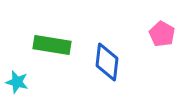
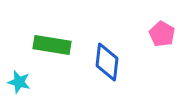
cyan star: moved 2 px right
